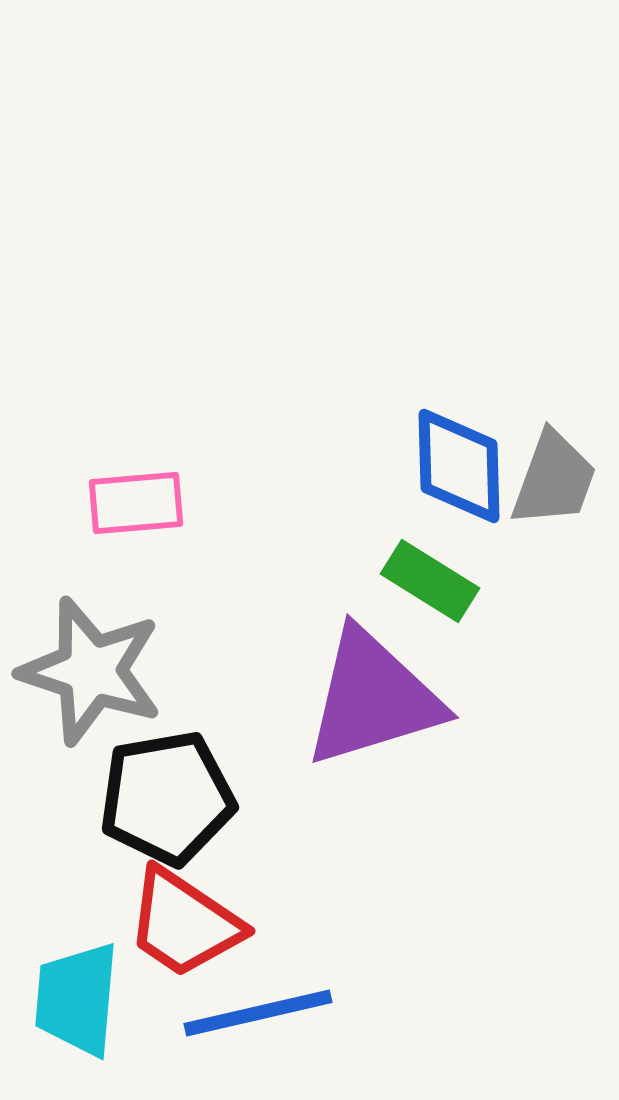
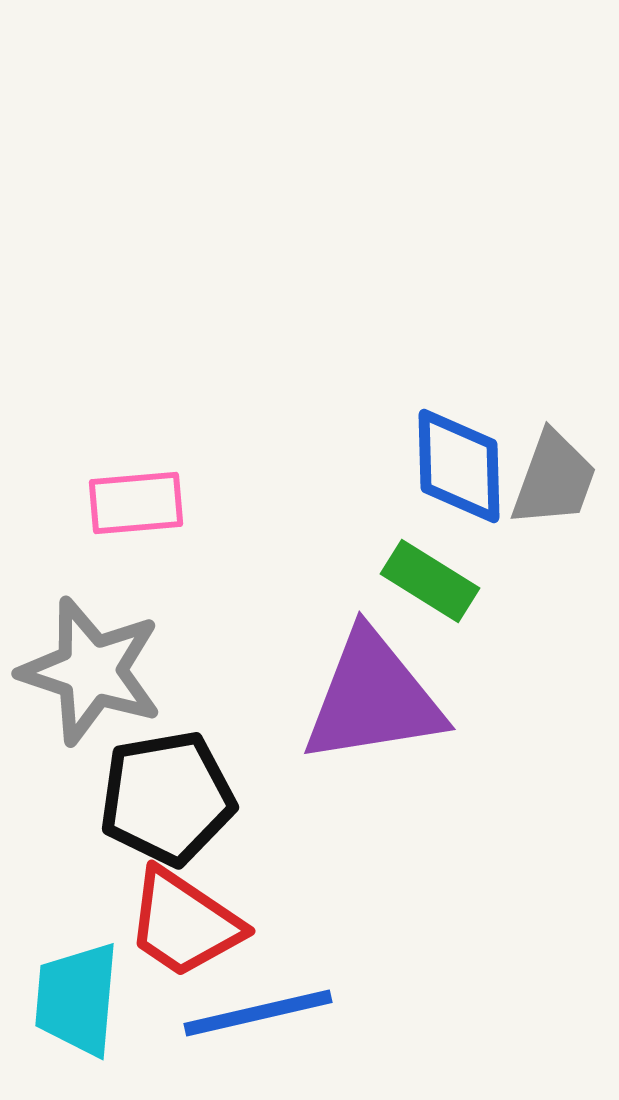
purple triangle: rotated 8 degrees clockwise
